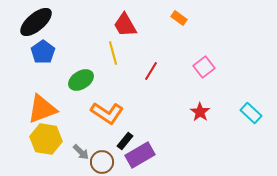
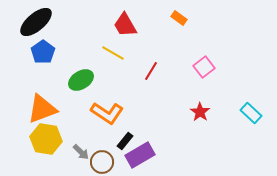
yellow line: rotated 45 degrees counterclockwise
